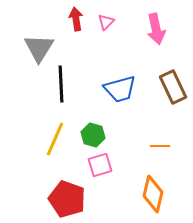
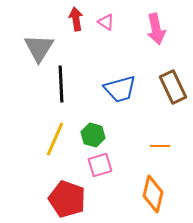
pink triangle: rotated 42 degrees counterclockwise
